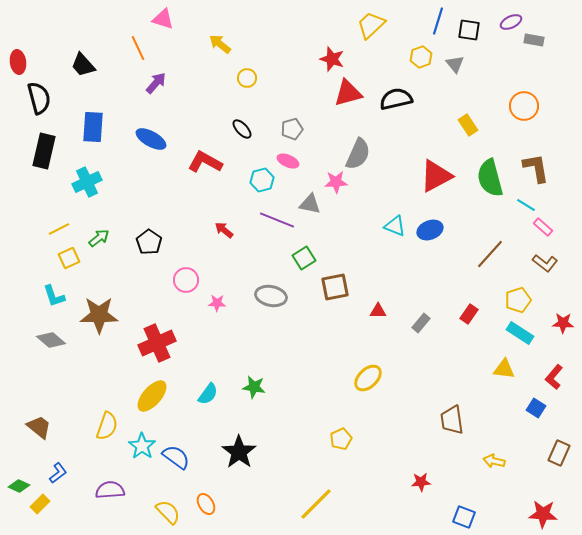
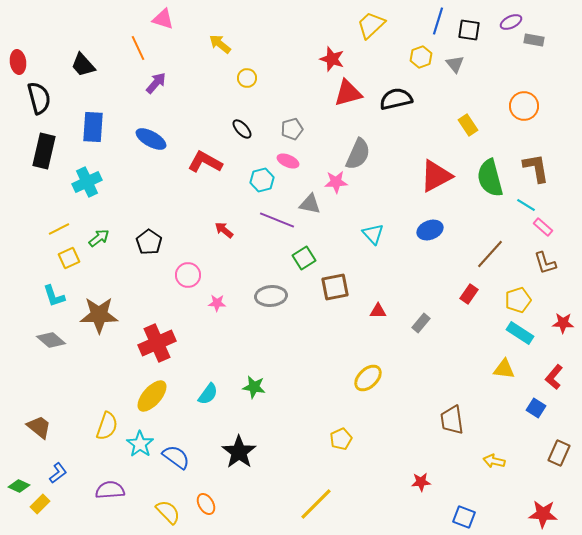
cyan triangle at (395, 226): moved 22 px left, 8 px down; rotated 25 degrees clockwise
brown L-shape at (545, 263): rotated 35 degrees clockwise
pink circle at (186, 280): moved 2 px right, 5 px up
gray ellipse at (271, 296): rotated 16 degrees counterclockwise
red rectangle at (469, 314): moved 20 px up
cyan star at (142, 446): moved 2 px left, 2 px up
